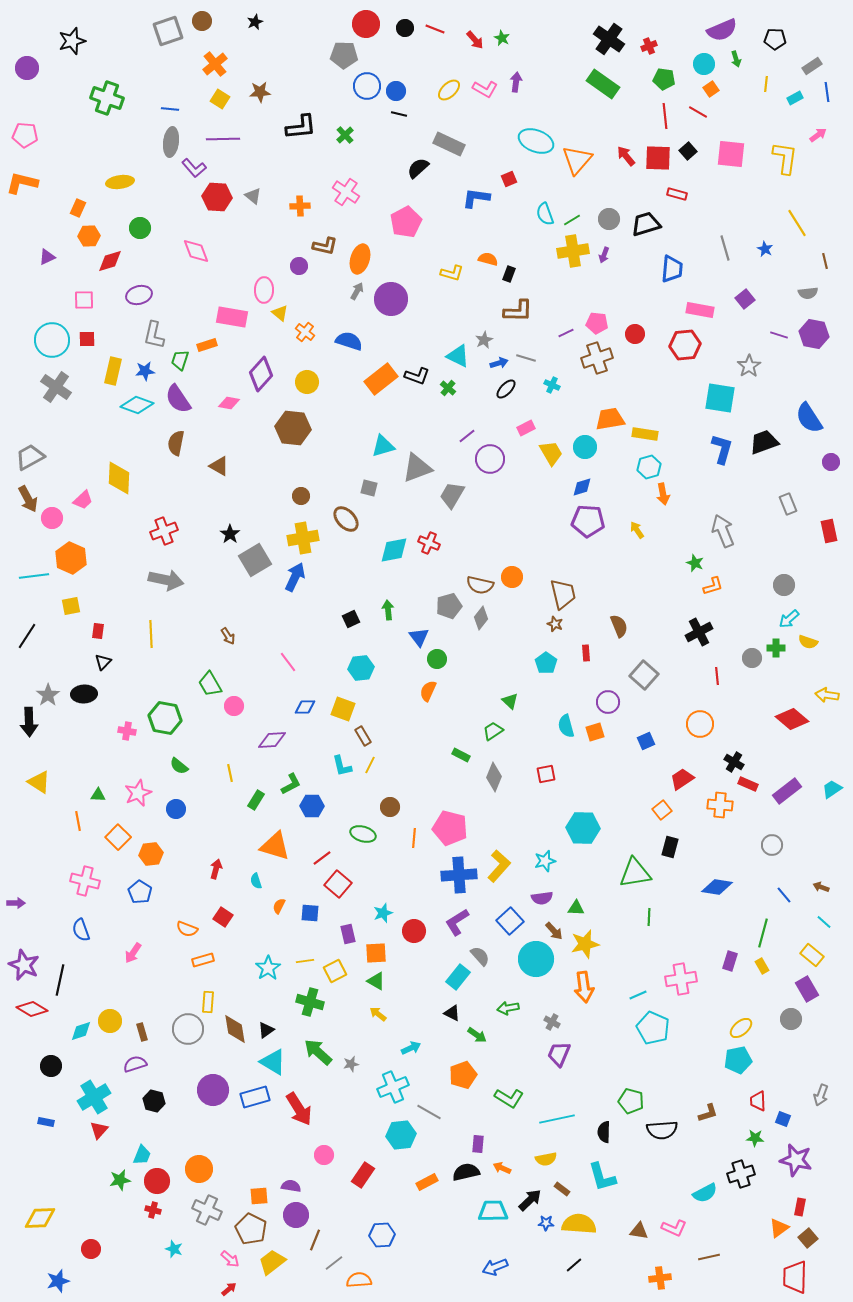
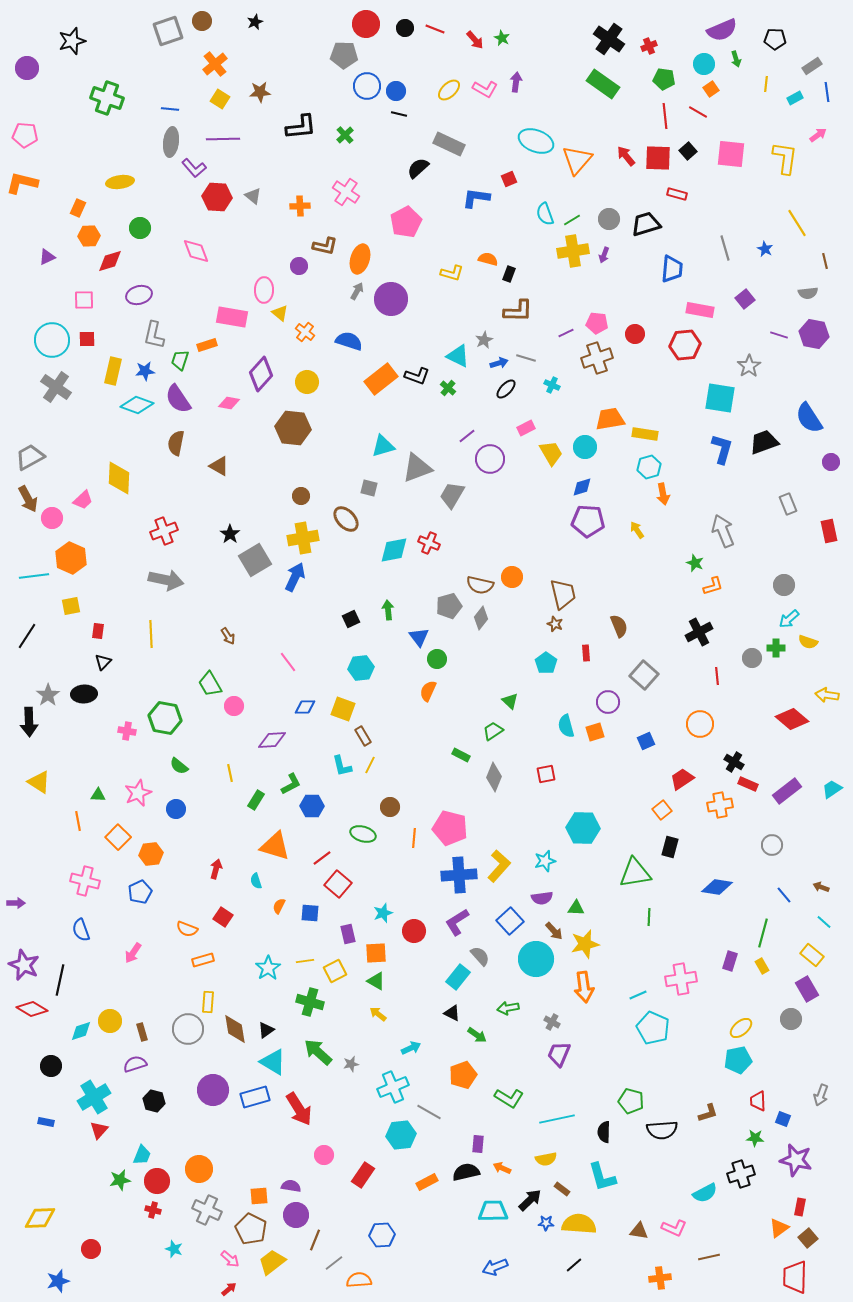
orange cross at (720, 805): rotated 15 degrees counterclockwise
blue pentagon at (140, 892): rotated 15 degrees clockwise
